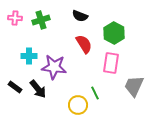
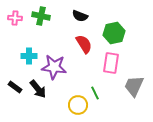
green cross: moved 4 px up; rotated 30 degrees clockwise
green hexagon: rotated 20 degrees clockwise
